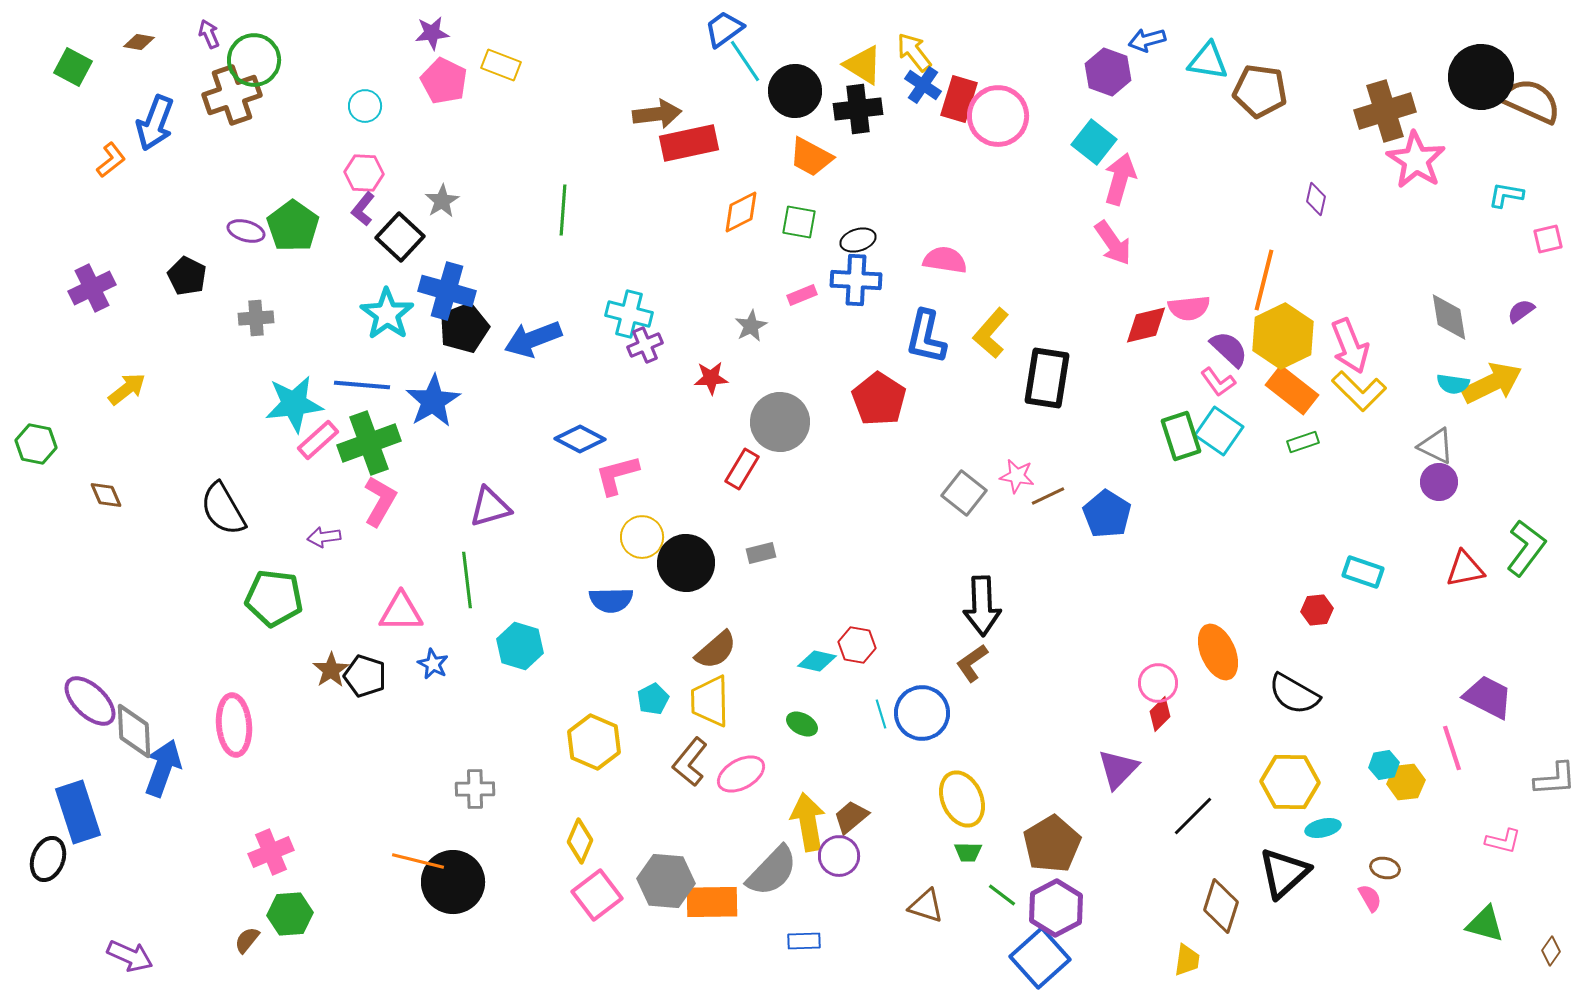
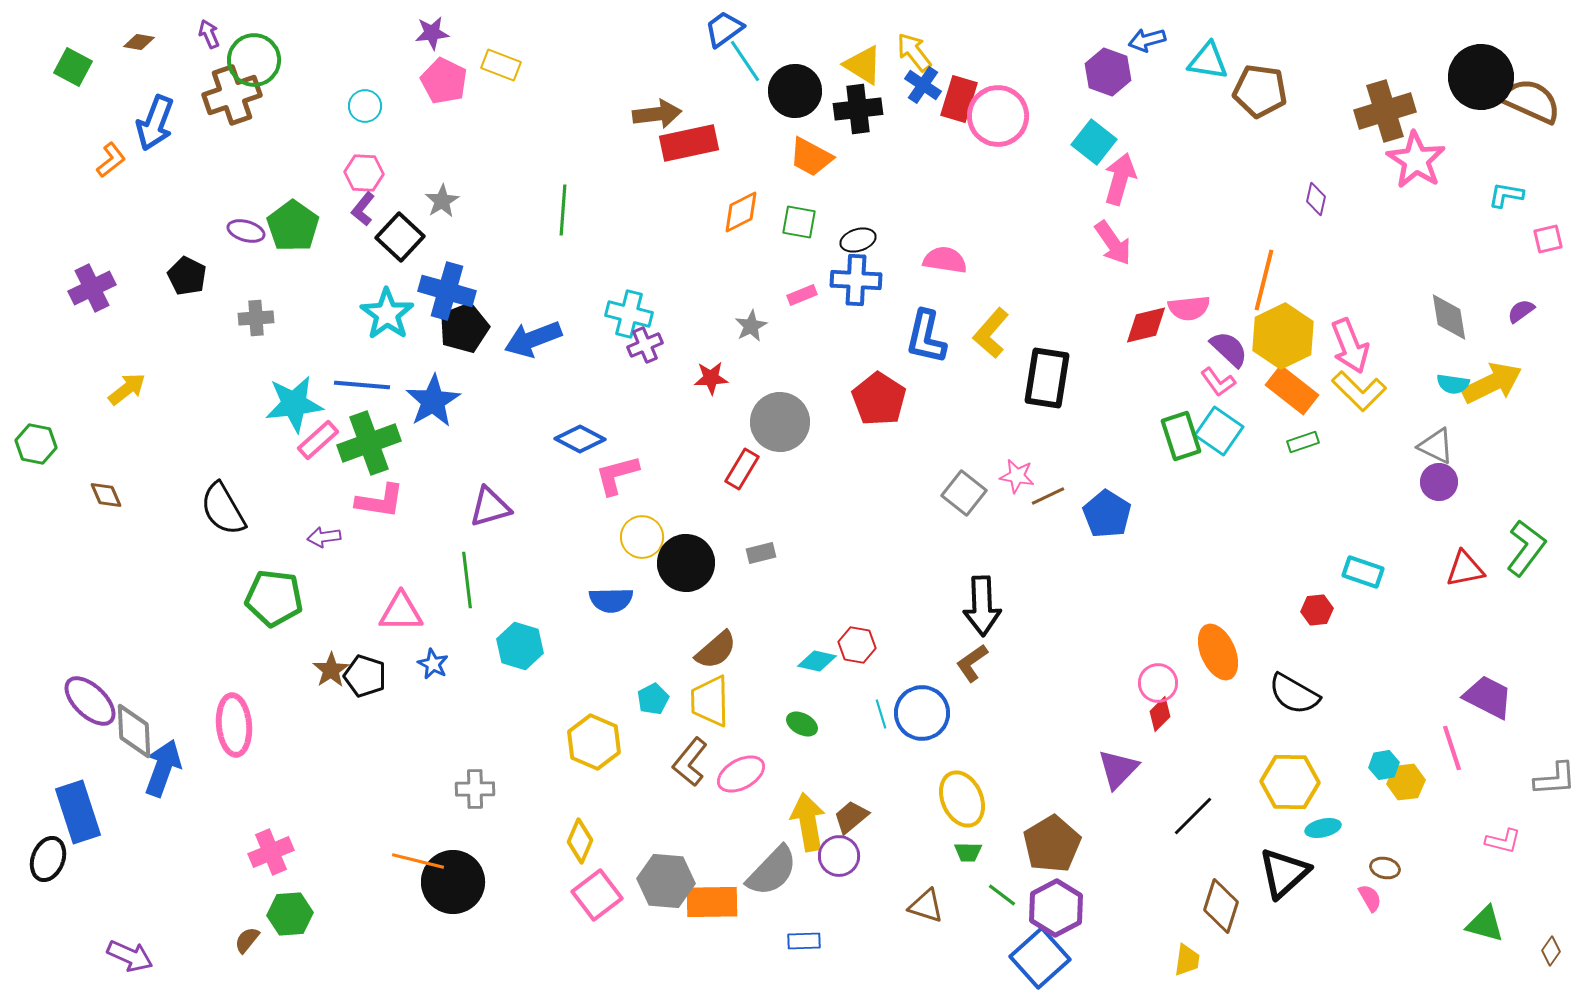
pink L-shape at (380, 501): rotated 69 degrees clockwise
